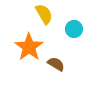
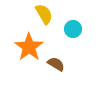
cyan circle: moved 1 px left
